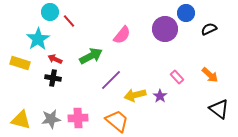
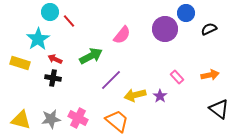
orange arrow: rotated 54 degrees counterclockwise
pink cross: rotated 30 degrees clockwise
